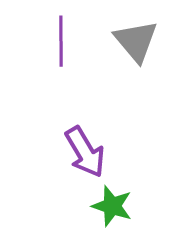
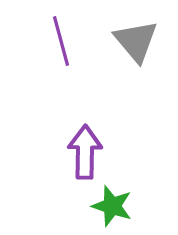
purple line: rotated 15 degrees counterclockwise
purple arrow: rotated 148 degrees counterclockwise
